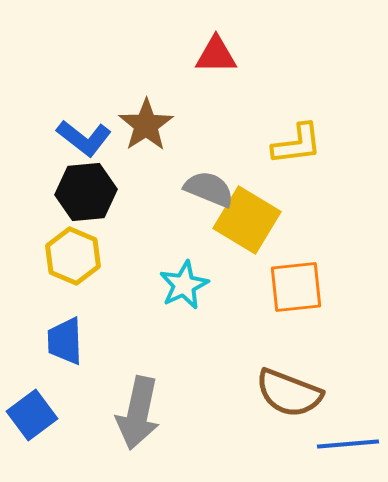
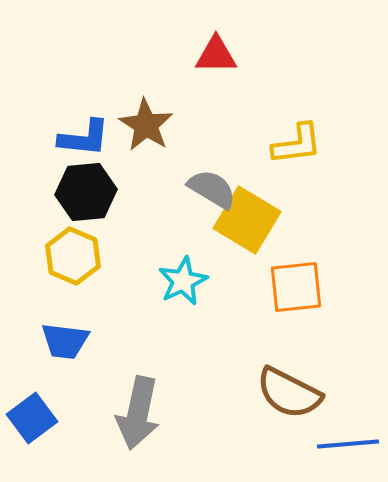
brown star: rotated 6 degrees counterclockwise
blue L-shape: rotated 32 degrees counterclockwise
gray semicircle: moved 3 px right; rotated 9 degrees clockwise
cyan star: moved 1 px left, 4 px up
blue trapezoid: rotated 81 degrees counterclockwise
brown semicircle: rotated 6 degrees clockwise
blue square: moved 3 px down
